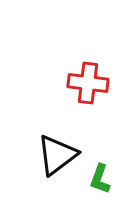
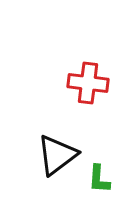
green L-shape: moved 1 px left; rotated 16 degrees counterclockwise
